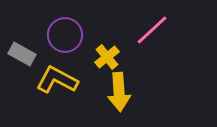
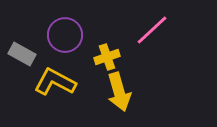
yellow cross: rotated 20 degrees clockwise
yellow L-shape: moved 2 px left, 2 px down
yellow arrow: rotated 12 degrees counterclockwise
